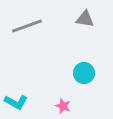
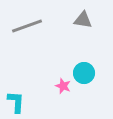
gray triangle: moved 2 px left, 1 px down
cyan L-shape: rotated 115 degrees counterclockwise
pink star: moved 20 px up
